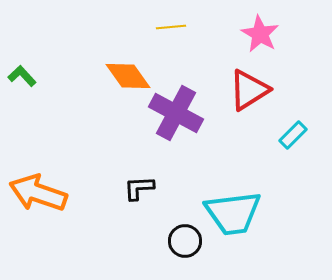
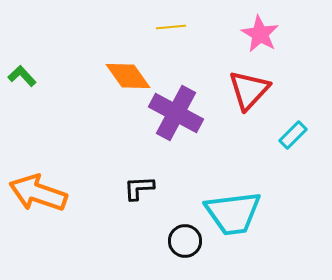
red triangle: rotated 15 degrees counterclockwise
